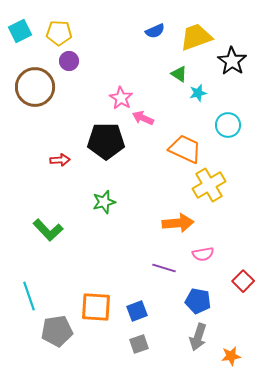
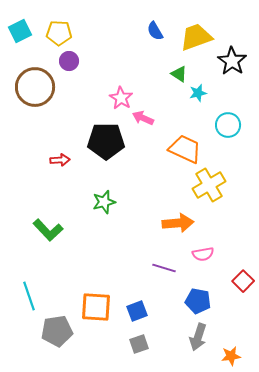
blue semicircle: rotated 84 degrees clockwise
